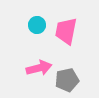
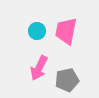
cyan circle: moved 6 px down
pink arrow: rotated 130 degrees clockwise
